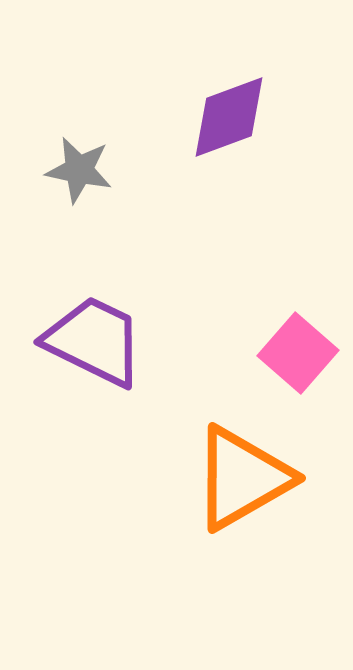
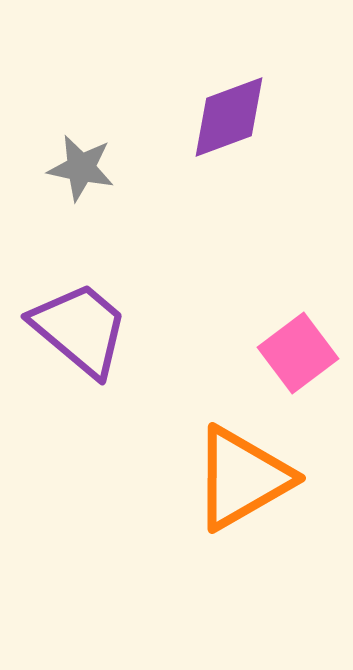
gray star: moved 2 px right, 2 px up
purple trapezoid: moved 14 px left, 12 px up; rotated 14 degrees clockwise
pink square: rotated 12 degrees clockwise
